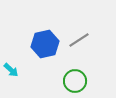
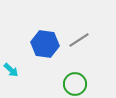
blue hexagon: rotated 20 degrees clockwise
green circle: moved 3 px down
